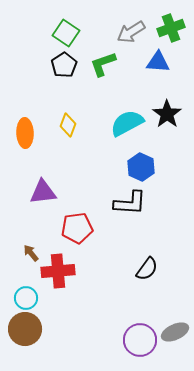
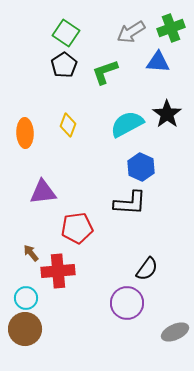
green L-shape: moved 2 px right, 8 px down
cyan semicircle: moved 1 px down
purple circle: moved 13 px left, 37 px up
